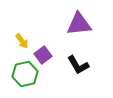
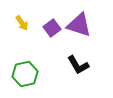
purple triangle: moved 1 px down; rotated 24 degrees clockwise
yellow arrow: moved 18 px up
purple square: moved 9 px right, 27 px up
